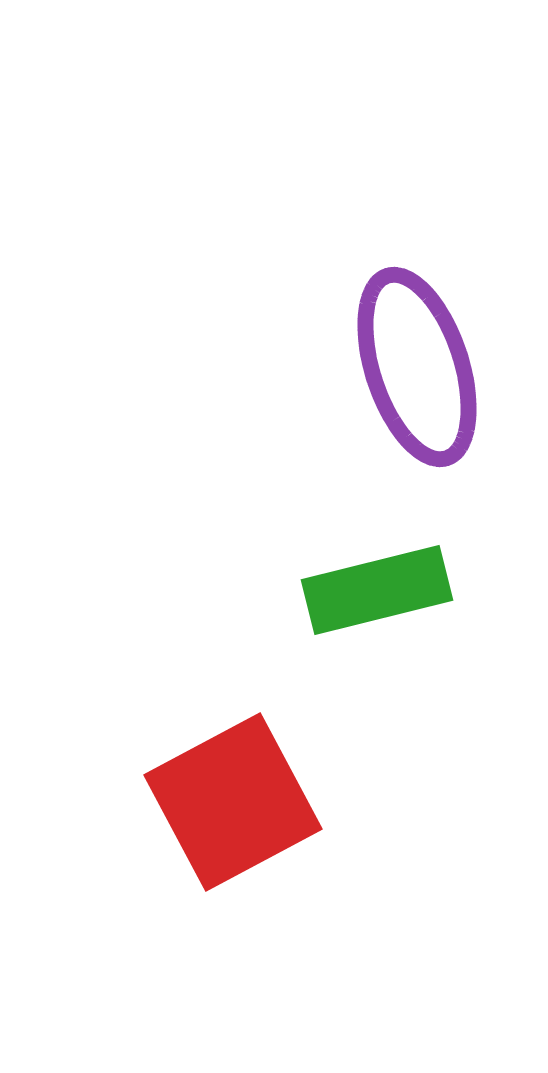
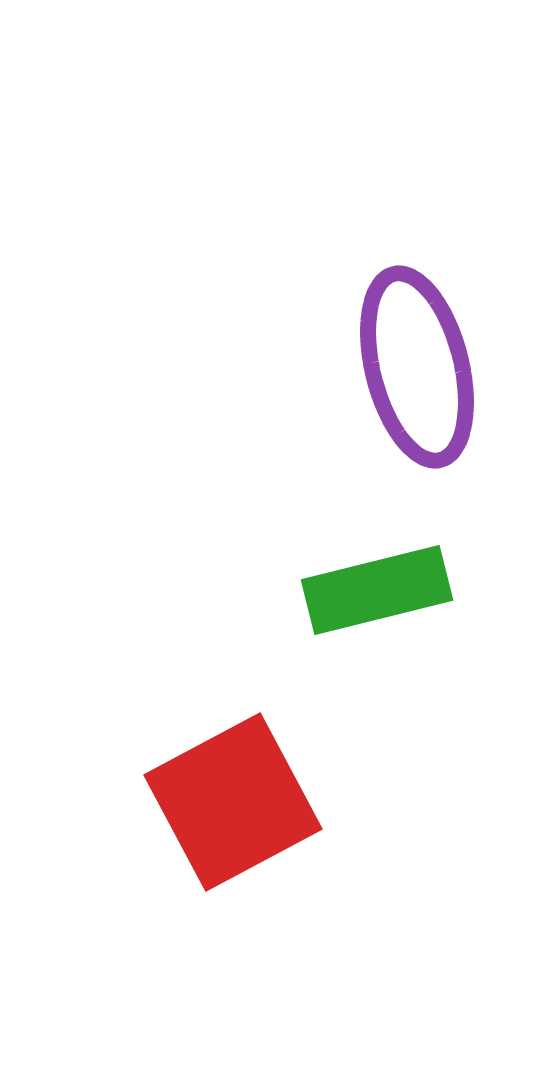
purple ellipse: rotated 4 degrees clockwise
